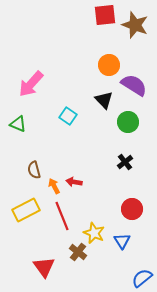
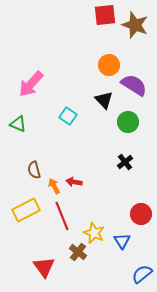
red circle: moved 9 px right, 5 px down
blue semicircle: moved 4 px up
